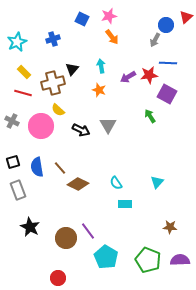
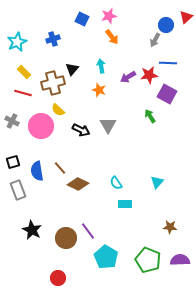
blue semicircle: moved 4 px down
black star: moved 2 px right, 3 px down
